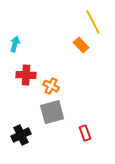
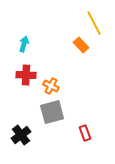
yellow line: moved 1 px right, 1 px down
cyan arrow: moved 9 px right
black cross: rotated 12 degrees counterclockwise
